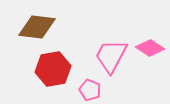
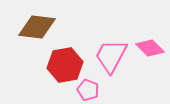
pink diamond: rotated 12 degrees clockwise
red hexagon: moved 12 px right, 4 px up
pink pentagon: moved 2 px left
